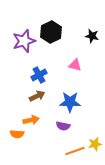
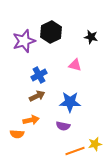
black star: moved 1 px left, 1 px down
